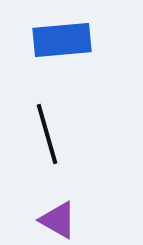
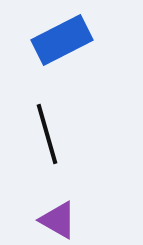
blue rectangle: rotated 22 degrees counterclockwise
